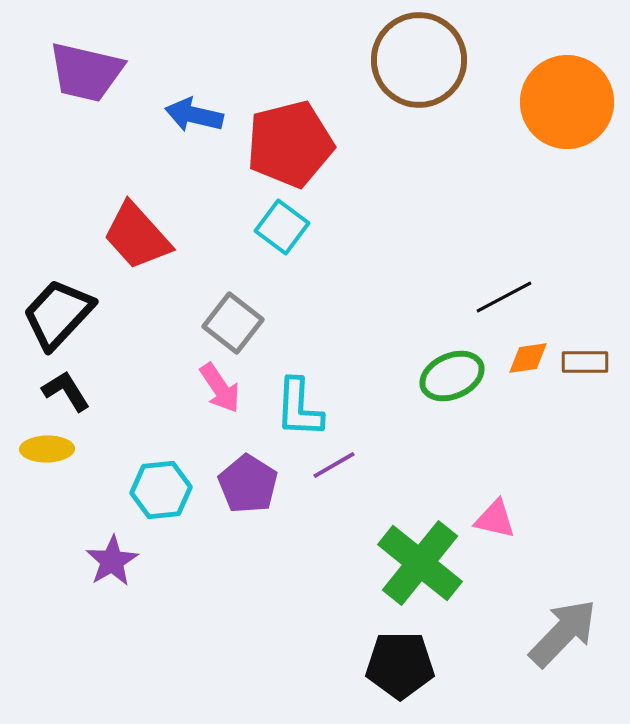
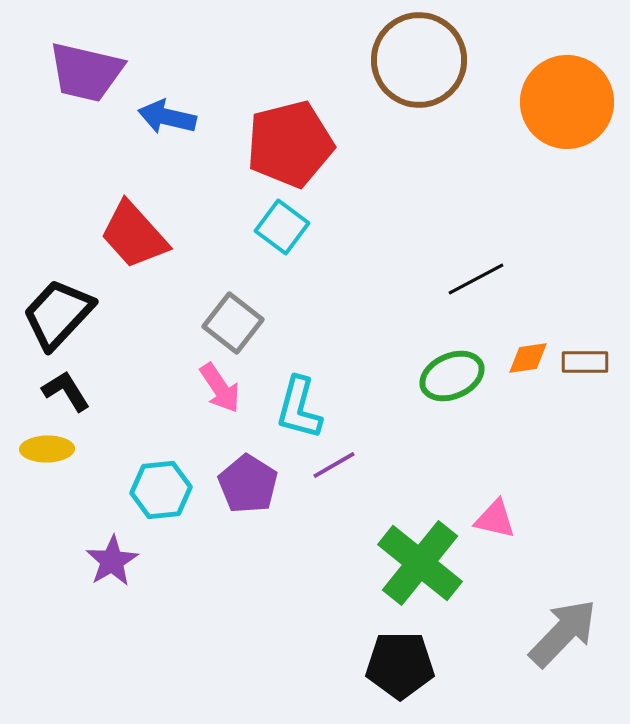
blue arrow: moved 27 px left, 2 px down
red trapezoid: moved 3 px left, 1 px up
black line: moved 28 px left, 18 px up
cyan L-shape: rotated 12 degrees clockwise
